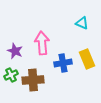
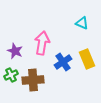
pink arrow: rotated 15 degrees clockwise
blue cross: moved 1 px up; rotated 24 degrees counterclockwise
